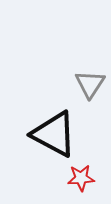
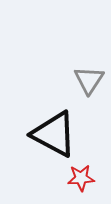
gray triangle: moved 1 px left, 4 px up
